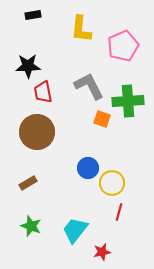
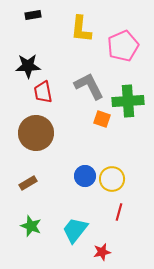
brown circle: moved 1 px left, 1 px down
blue circle: moved 3 px left, 8 px down
yellow circle: moved 4 px up
